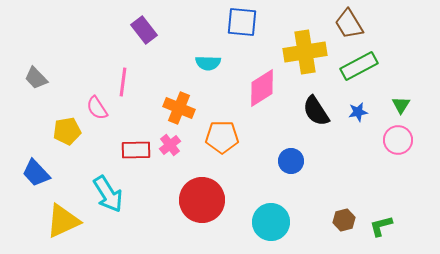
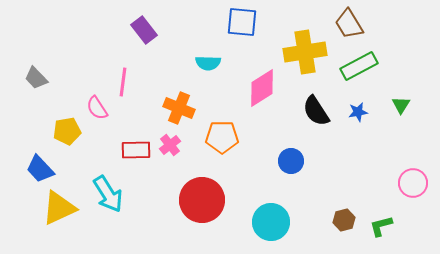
pink circle: moved 15 px right, 43 px down
blue trapezoid: moved 4 px right, 4 px up
yellow triangle: moved 4 px left, 13 px up
